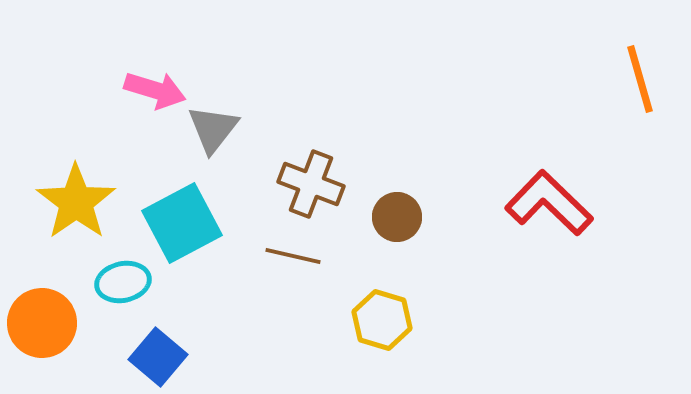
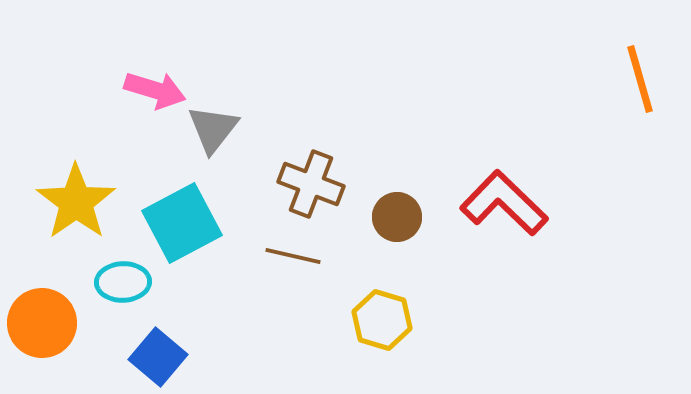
red L-shape: moved 45 px left
cyan ellipse: rotated 10 degrees clockwise
